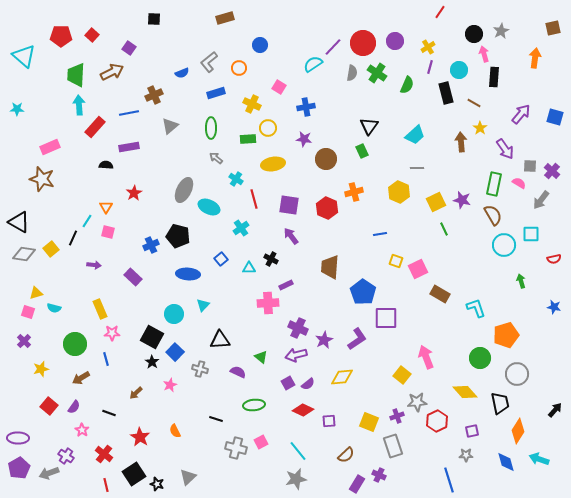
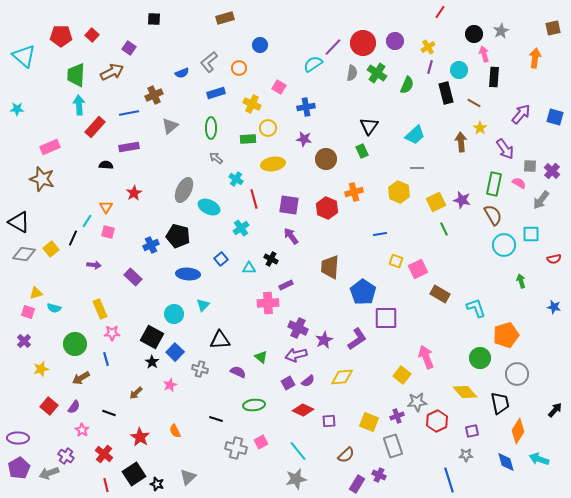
purple semicircle at (308, 384): moved 3 px up
